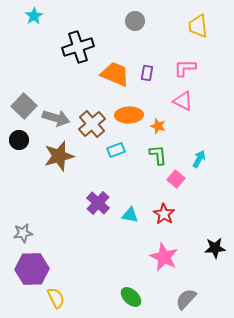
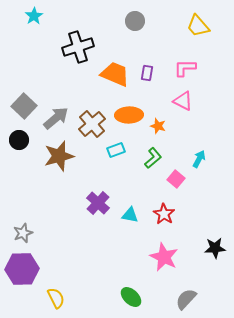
yellow trapezoid: rotated 35 degrees counterclockwise
gray arrow: rotated 56 degrees counterclockwise
green L-shape: moved 5 px left, 3 px down; rotated 55 degrees clockwise
gray star: rotated 12 degrees counterclockwise
purple hexagon: moved 10 px left
